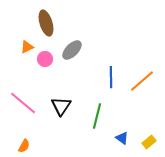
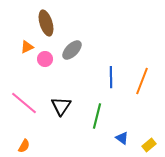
orange line: rotated 28 degrees counterclockwise
pink line: moved 1 px right
yellow rectangle: moved 3 px down
